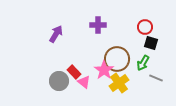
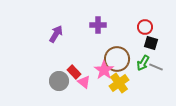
gray line: moved 11 px up
